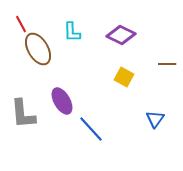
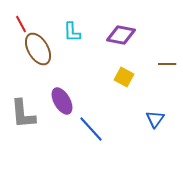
purple diamond: rotated 16 degrees counterclockwise
